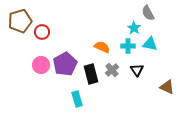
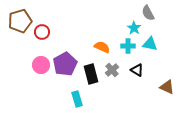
black triangle: rotated 24 degrees counterclockwise
